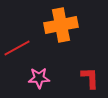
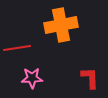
red line: rotated 20 degrees clockwise
pink star: moved 7 px left
